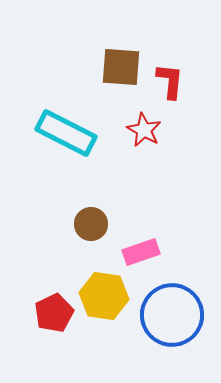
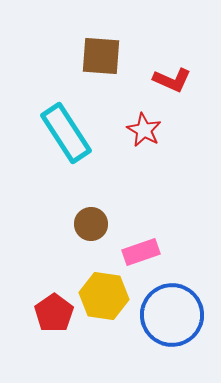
brown square: moved 20 px left, 11 px up
red L-shape: moved 2 px right, 1 px up; rotated 108 degrees clockwise
cyan rectangle: rotated 30 degrees clockwise
red pentagon: rotated 9 degrees counterclockwise
